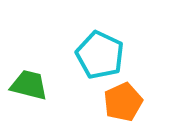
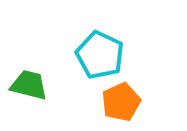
orange pentagon: moved 2 px left
